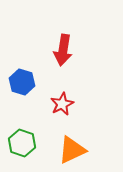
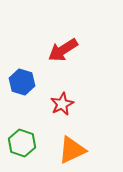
red arrow: rotated 48 degrees clockwise
